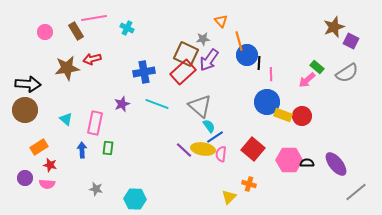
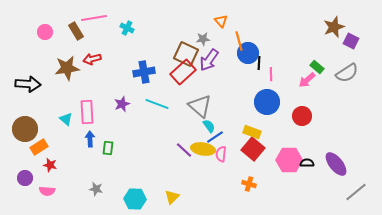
blue circle at (247, 55): moved 1 px right, 2 px up
brown circle at (25, 110): moved 19 px down
yellow rectangle at (283, 115): moved 31 px left, 17 px down
pink rectangle at (95, 123): moved 8 px left, 11 px up; rotated 15 degrees counterclockwise
blue arrow at (82, 150): moved 8 px right, 11 px up
pink semicircle at (47, 184): moved 7 px down
yellow triangle at (229, 197): moved 57 px left
